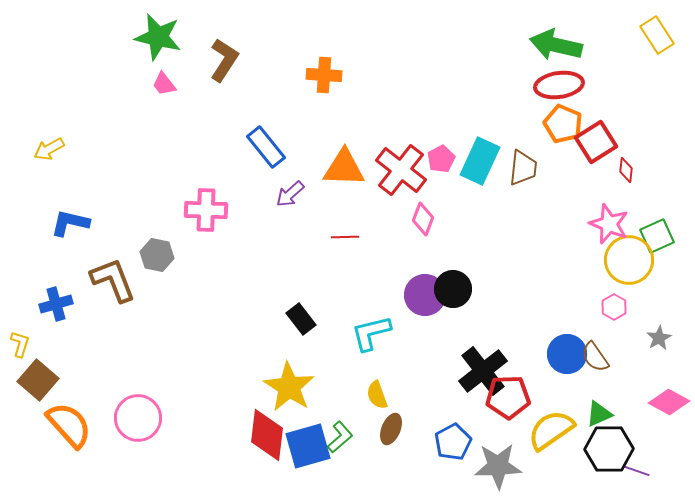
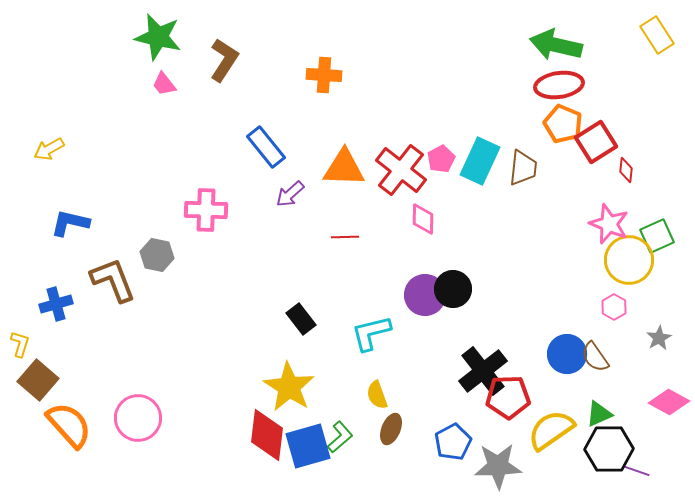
pink diamond at (423, 219): rotated 20 degrees counterclockwise
